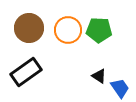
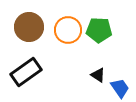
brown circle: moved 1 px up
black triangle: moved 1 px left, 1 px up
